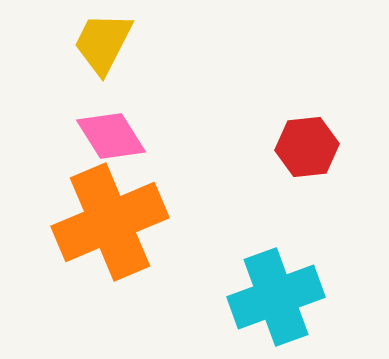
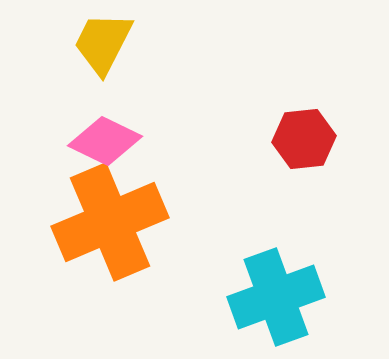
pink diamond: moved 6 px left, 5 px down; rotated 32 degrees counterclockwise
red hexagon: moved 3 px left, 8 px up
